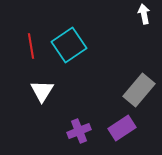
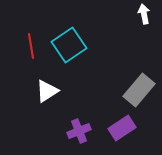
white triangle: moved 5 px right; rotated 25 degrees clockwise
